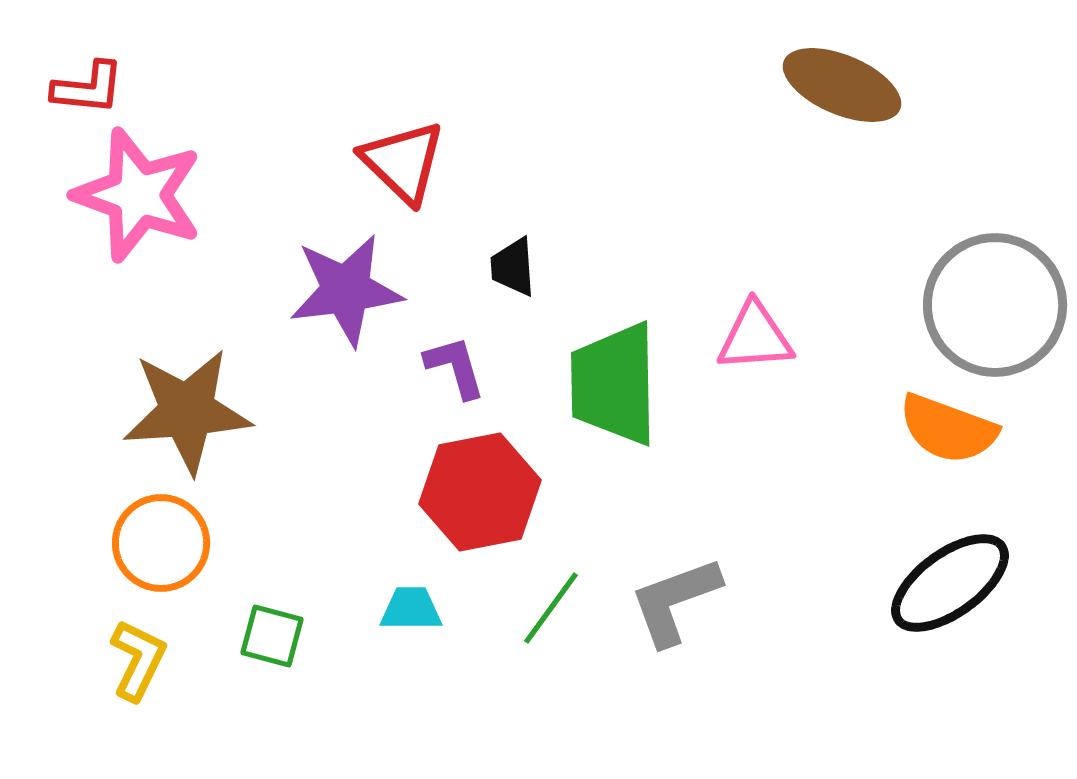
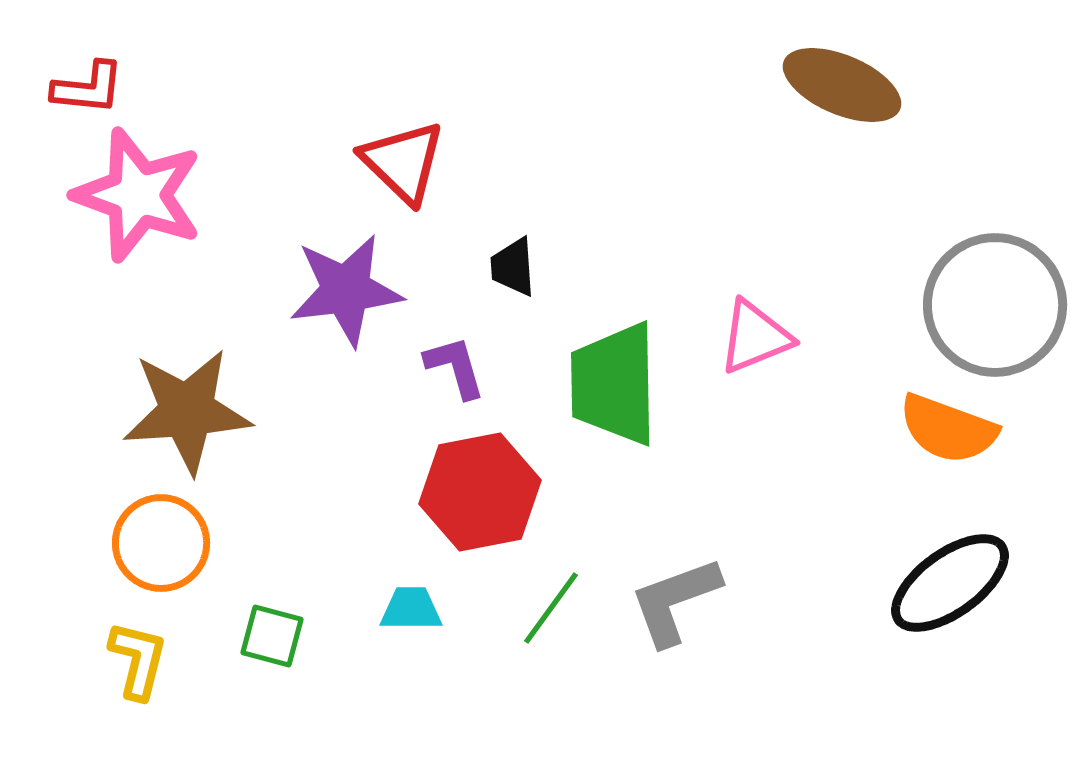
pink triangle: rotated 18 degrees counterclockwise
yellow L-shape: rotated 12 degrees counterclockwise
